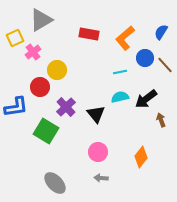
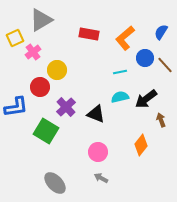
black triangle: rotated 30 degrees counterclockwise
orange diamond: moved 12 px up
gray arrow: rotated 24 degrees clockwise
